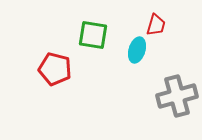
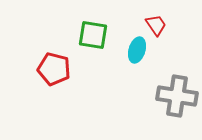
red trapezoid: rotated 50 degrees counterclockwise
red pentagon: moved 1 px left
gray cross: rotated 24 degrees clockwise
